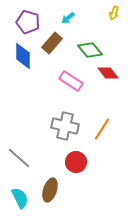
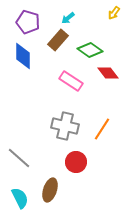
yellow arrow: rotated 16 degrees clockwise
brown rectangle: moved 6 px right, 3 px up
green diamond: rotated 15 degrees counterclockwise
